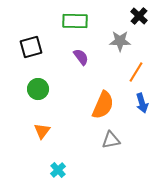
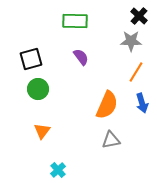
gray star: moved 11 px right
black square: moved 12 px down
orange semicircle: moved 4 px right
